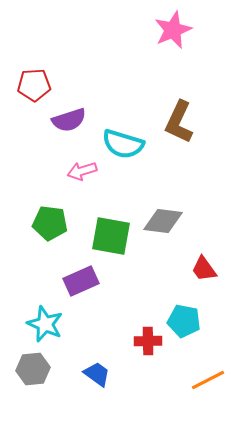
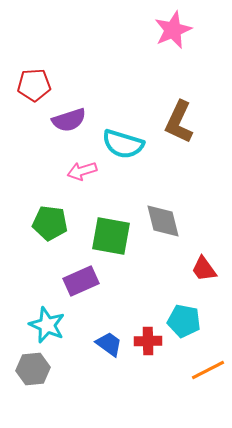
gray diamond: rotated 69 degrees clockwise
cyan star: moved 2 px right, 1 px down
blue trapezoid: moved 12 px right, 30 px up
orange line: moved 10 px up
